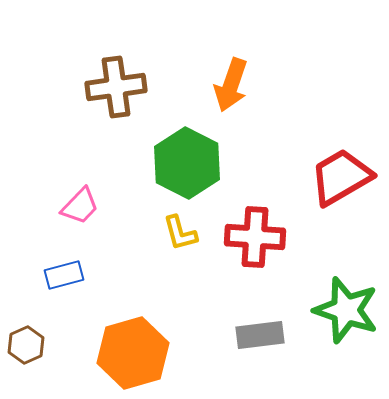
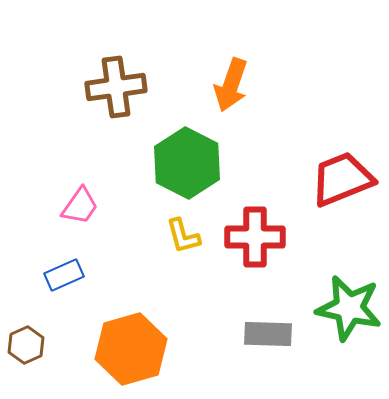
red trapezoid: moved 1 px right, 2 px down; rotated 8 degrees clockwise
pink trapezoid: rotated 9 degrees counterclockwise
yellow L-shape: moved 3 px right, 3 px down
red cross: rotated 4 degrees counterclockwise
blue rectangle: rotated 9 degrees counterclockwise
green star: moved 3 px right, 2 px up; rotated 6 degrees counterclockwise
gray rectangle: moved 8 px right, 1 px up; rotated 9 degrees clockwise
orange hexagon: moved 2 px left, 4 px up
